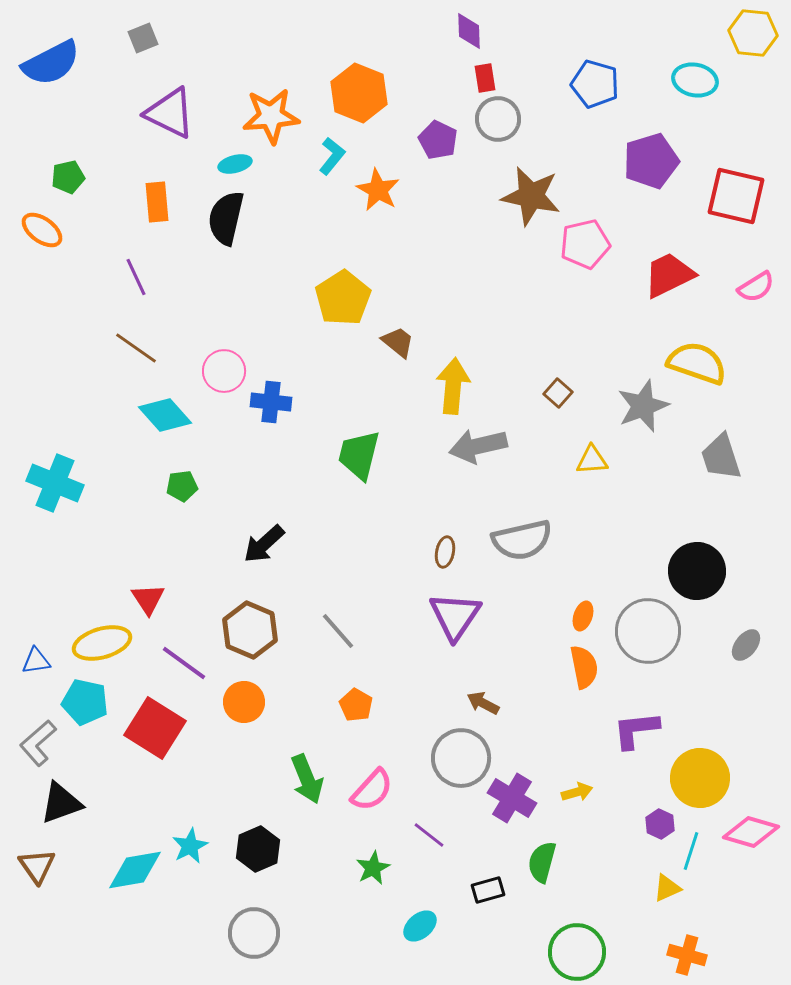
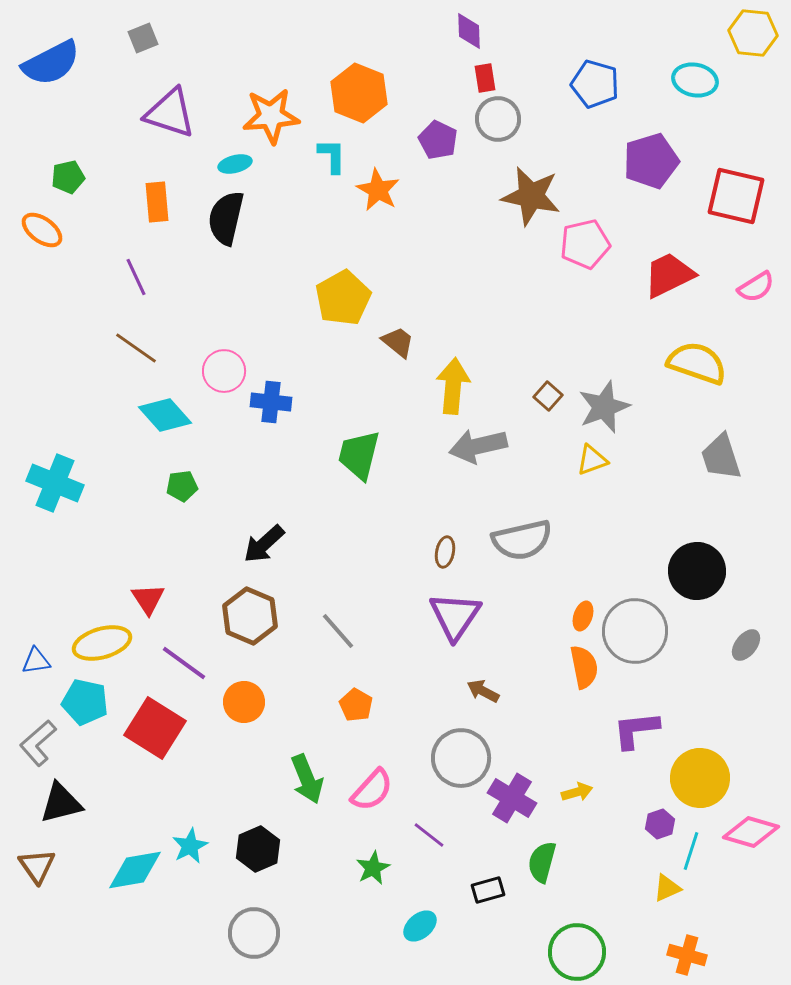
purple triangle at (170, 113): rotated 8 degrees counterclockwise
cyan L-shape at (332, 156): rotated 39 degrees counterclockwise
yellow pentagon at (343, 298): rotated 4 degrees clockwise
brown square at (558, 393): moved 10 px left, 3 px down
gray star at (643, 406): moved 39 px left, 1 px down
yellow triangle at (592, 460): rotated 16 degrees counterclockwise
brown hexagon at (250, 630): moved 14 px up
gray circle at (648, 631): moved 13 px left
brown arrow at (483, 703): moved 12 px up
black triangle at (61, 803): rotated 6 degrees clockwise
purple hexagon at (660, 824): rotated 16 degrees clockwise
